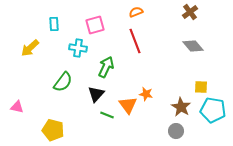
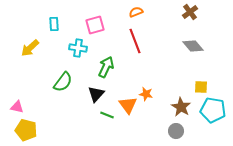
yellow pentagon: moved 27 px left
